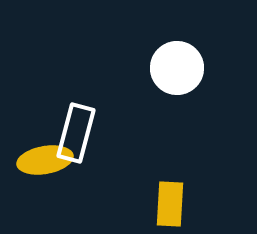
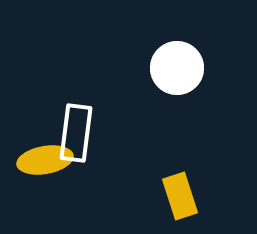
white rectangle: rotated 8 degrees counterclockwise
yellow rectangle: moved 10 px right, 8 px up; rotated 21 degrees counterclockwise
